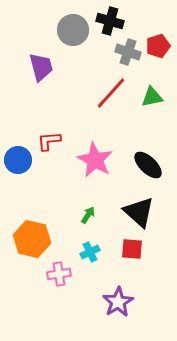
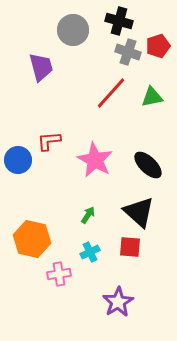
black cross: moved 9 px right
red square: moved 2 px left, 2 px up
